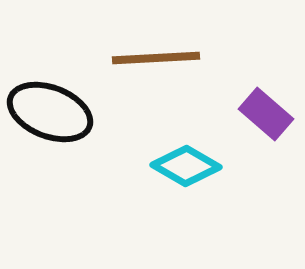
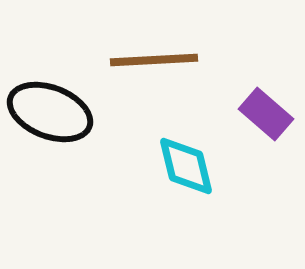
brown line: moved 2 px left, 2 px down
cyan diamond: rotated 46 degrees clockwise
